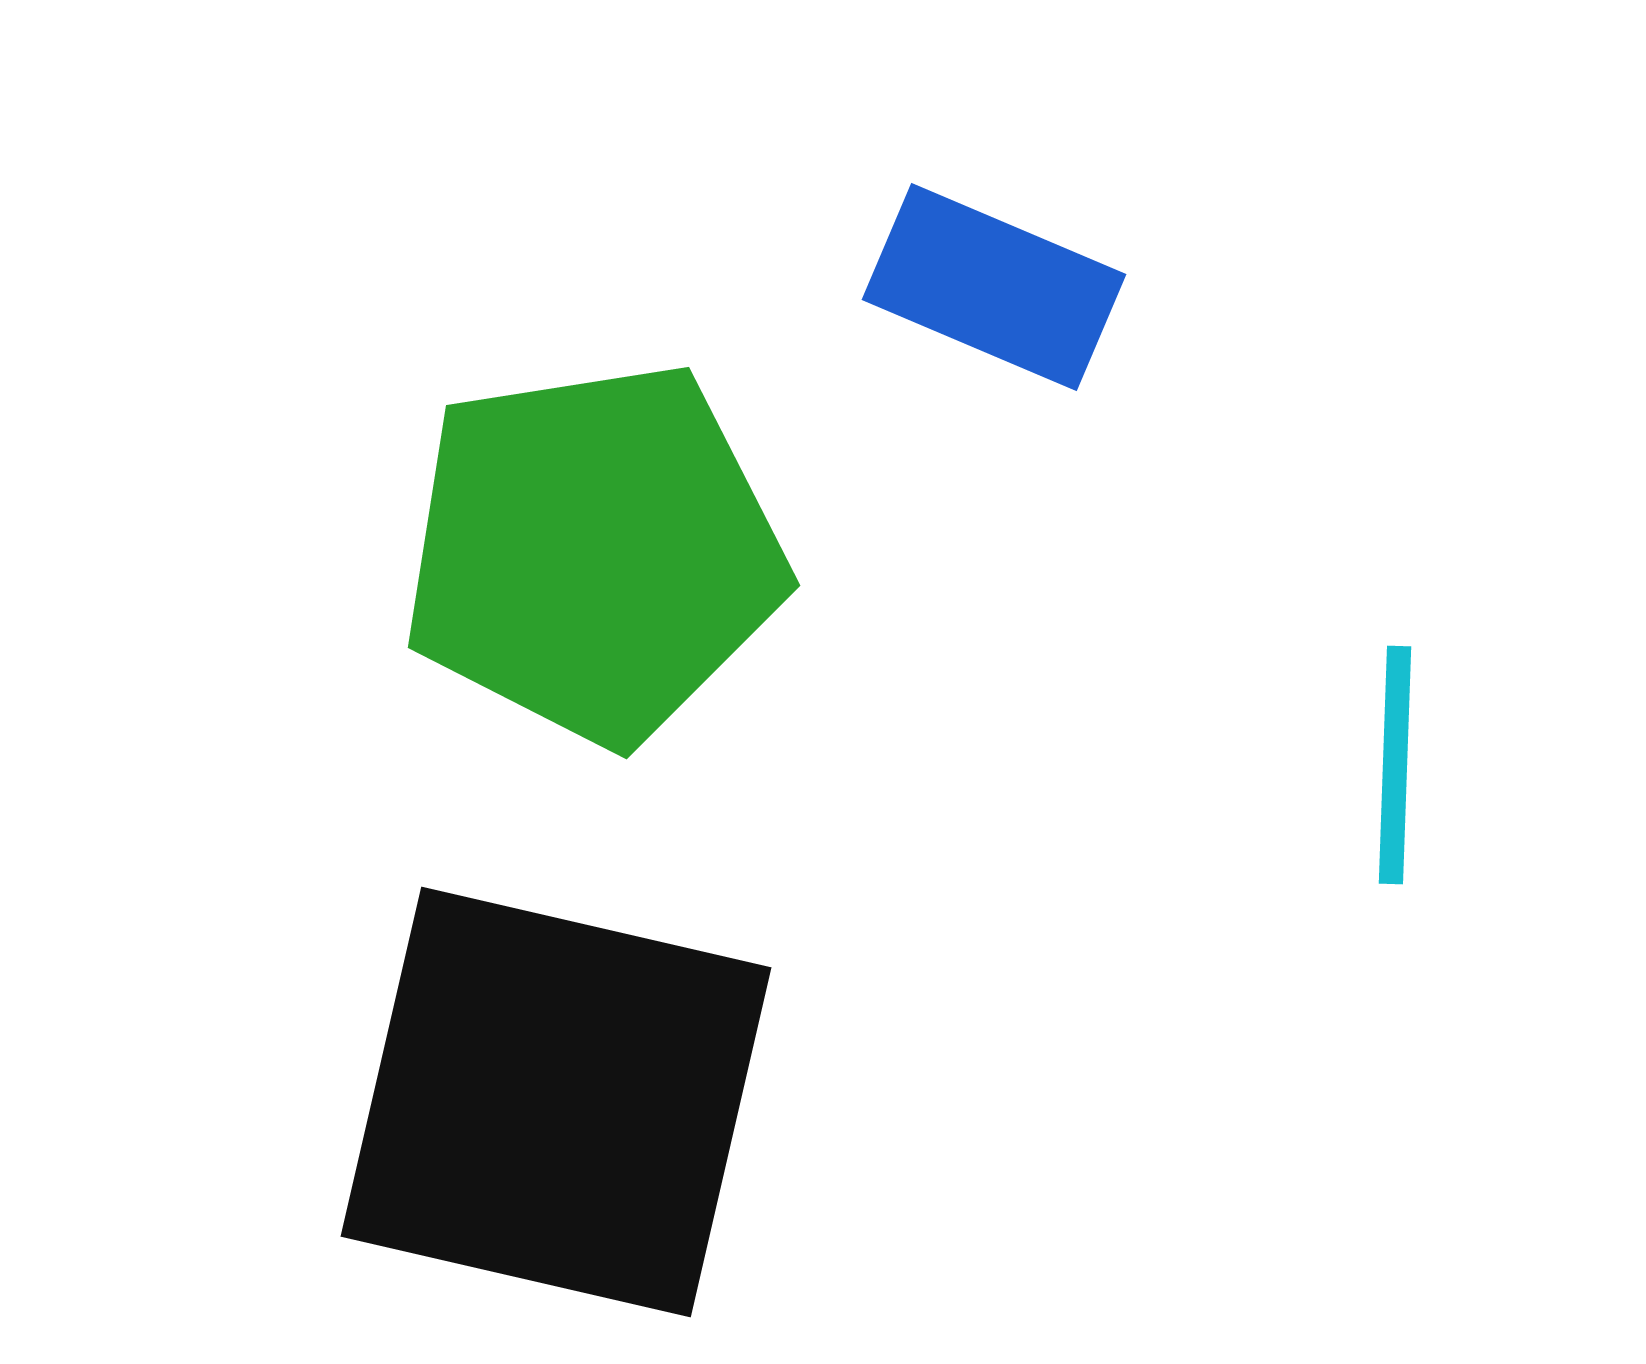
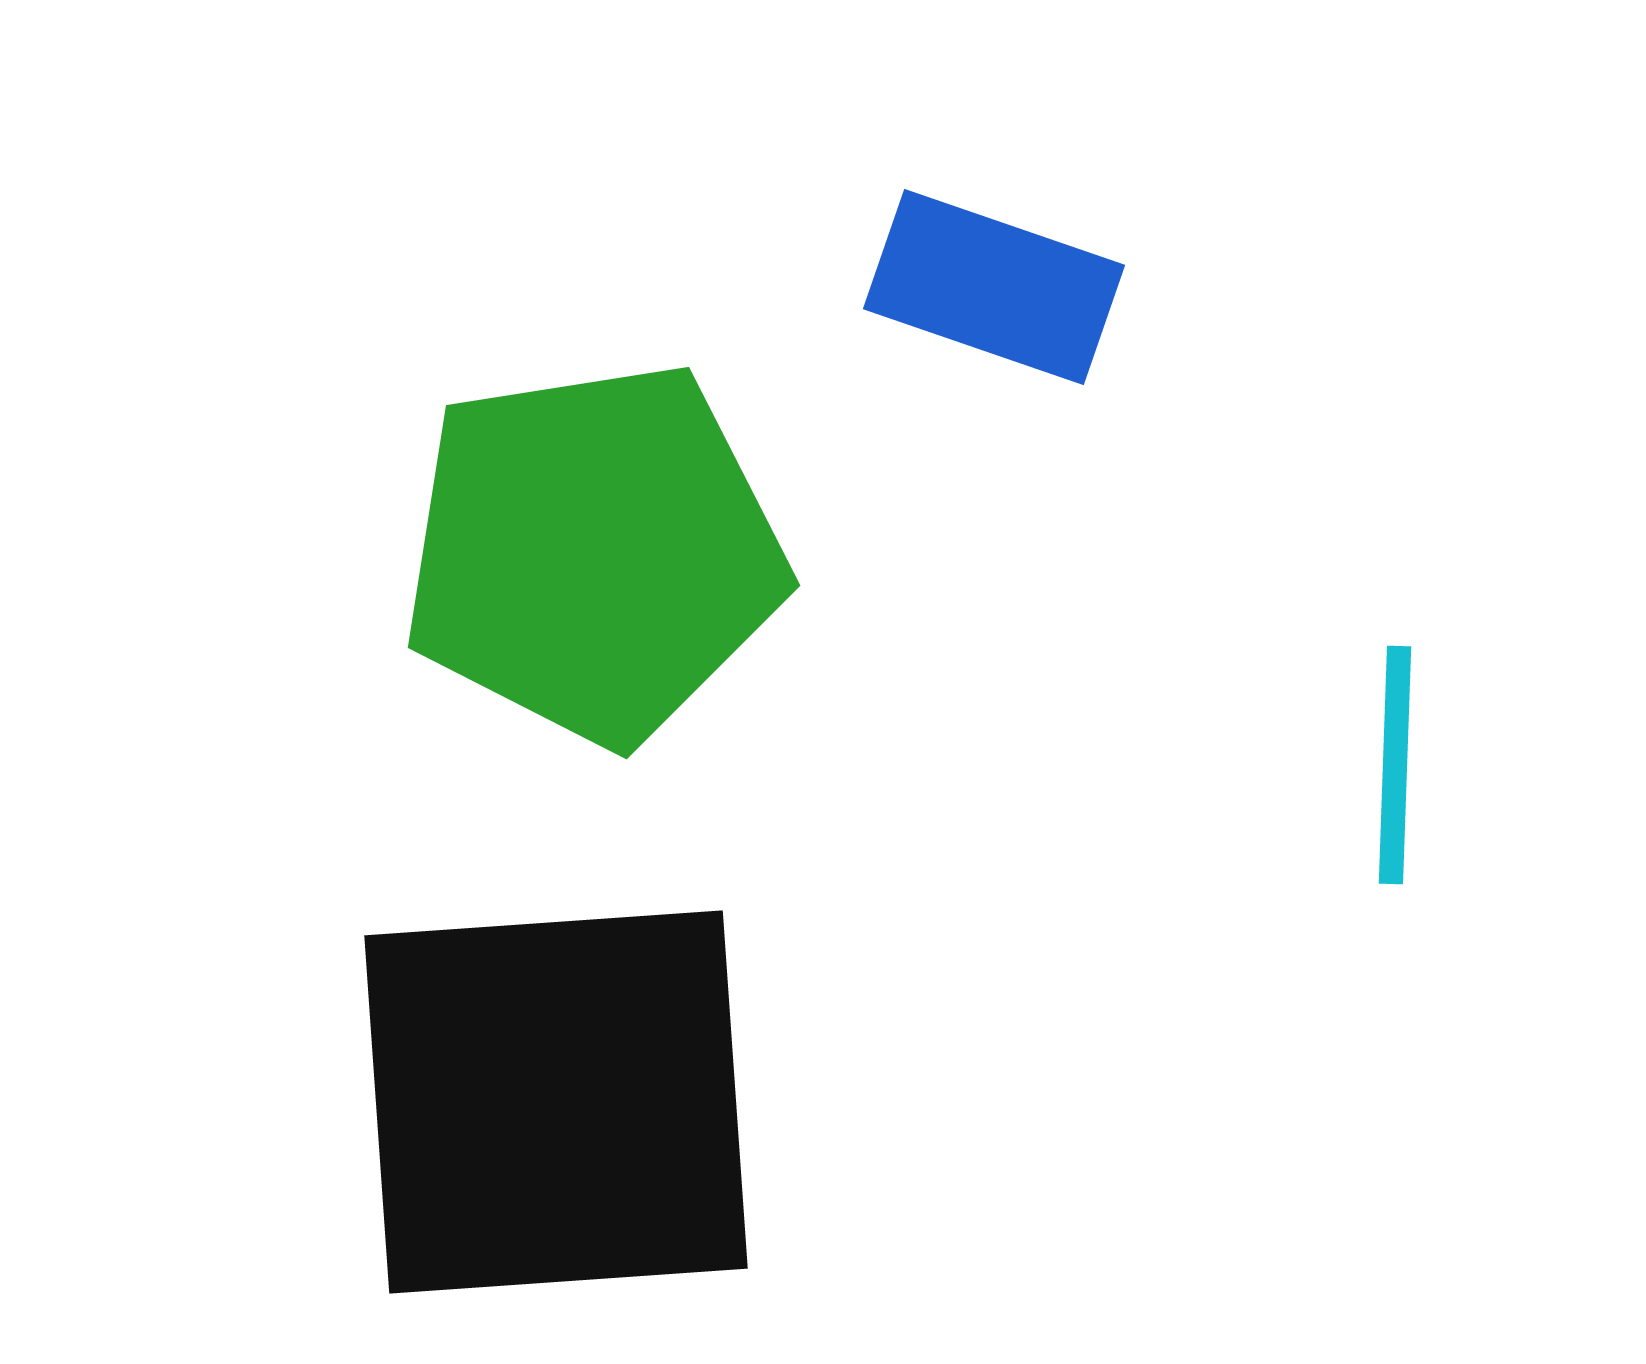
blue rectangle: rotated 4 degrees counterclockwise
black square: rotated 17 degrees counterclockwise
